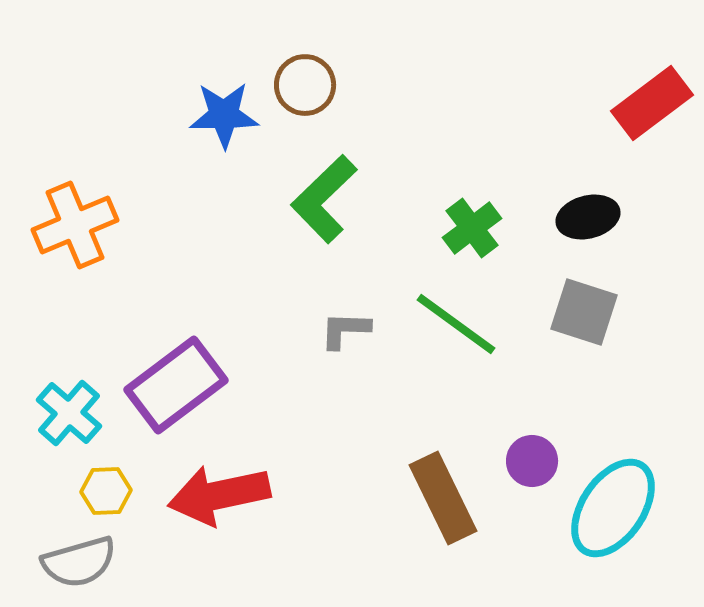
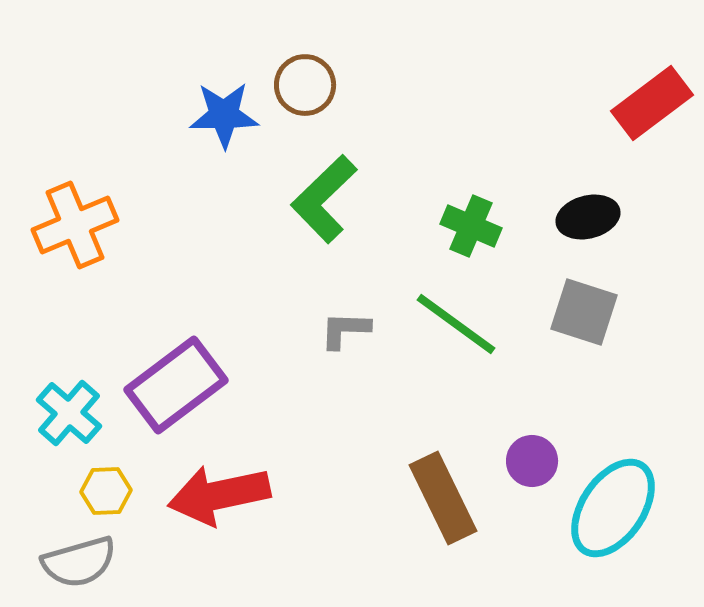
green cross: moved 1 px left, 2 px up; rotated 30 degrees counterclockwise
